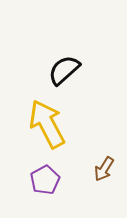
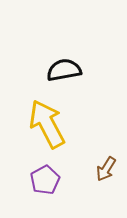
black semicircle: rotated 32 degrees clockwise
brown arrow: moved 2 px right
